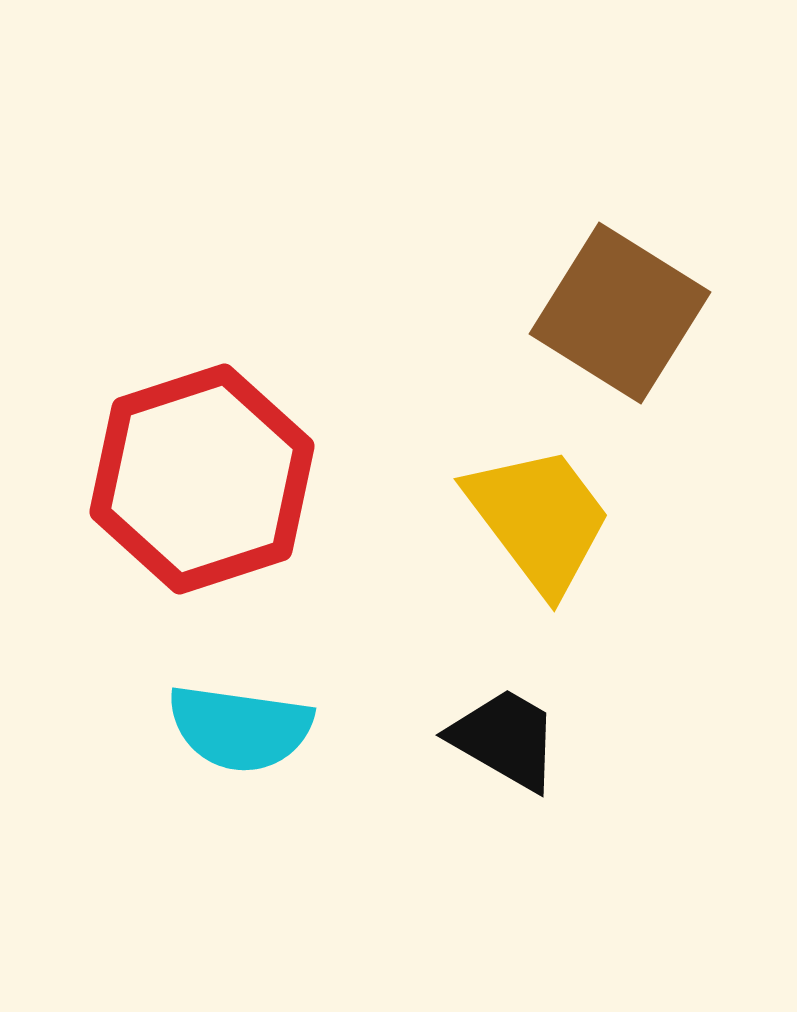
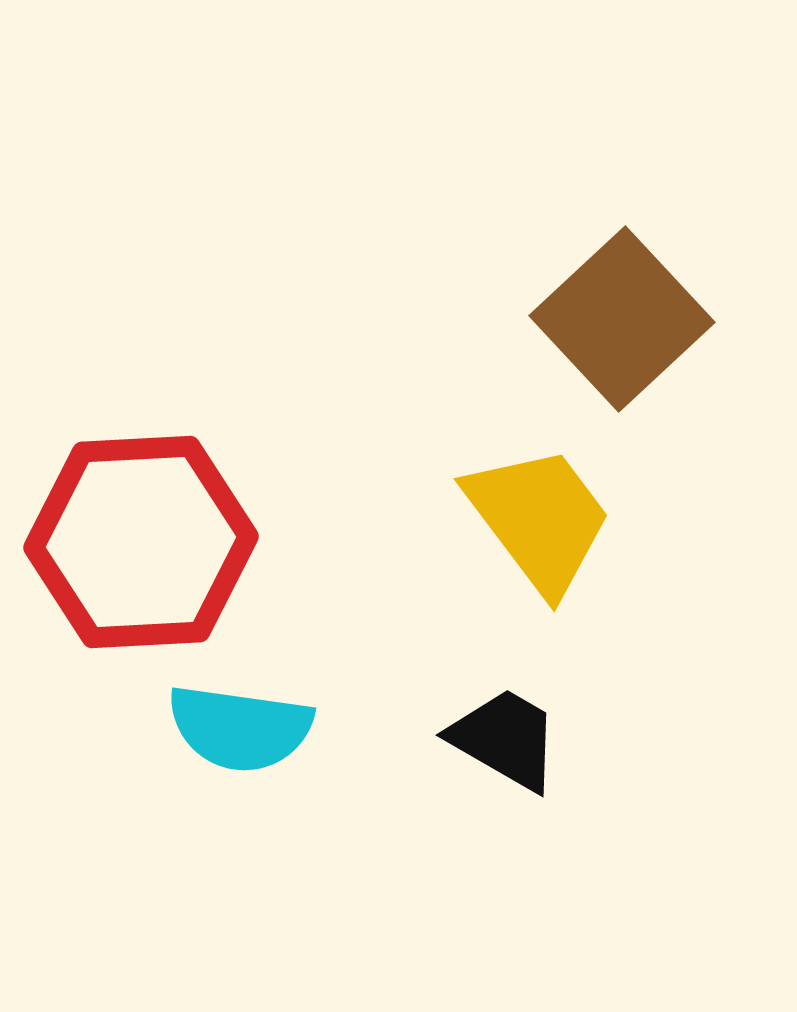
brown square: moved 2 px right, 6 px down; rotated 15 degrees clockwise
red hexagon: moved 61 px left, 63 px down; rotated 15 degrees clockwise
